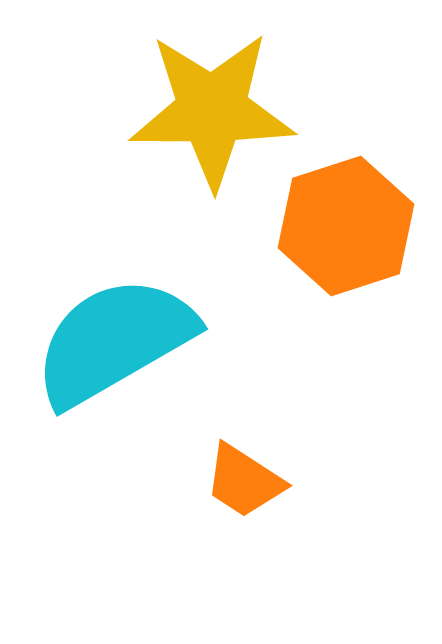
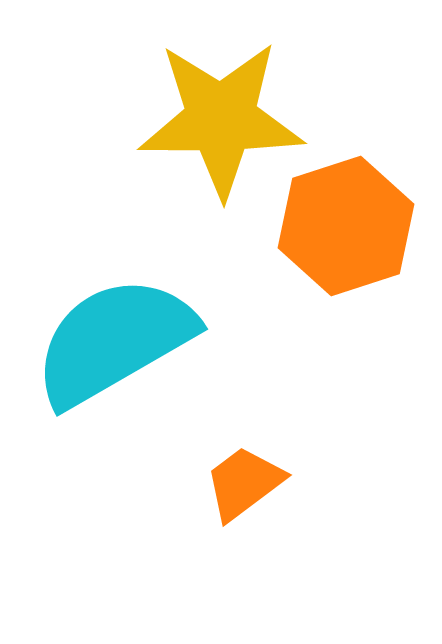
yellow star: moved 9 px right, 9 px down
orange trapezoid: moved 2 px down; rotated 110 degrees clockwise
